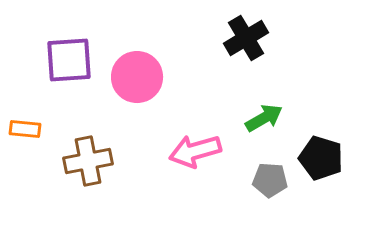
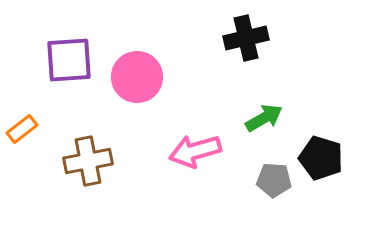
black cross: rotated 18 degrees clockwise
orange rectangle: moved 3 px left; rotated 44 degrees counterclockwise
gray pentagon: moved 4 px right
